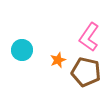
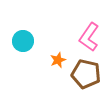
cyan circle: moved 1 px right, 9 px up
brown pentagon: moved 2 px down
